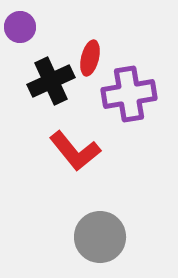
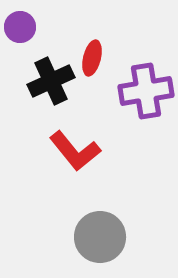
red ellipse: moved 2 px right
purple cross: moved 17 px right, 3 px up
